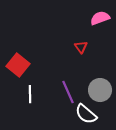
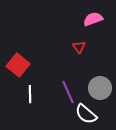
pink semicircle: moved 7 px left, 1 px down
red triangle: moved 2 px left
gray circle: moved 2 px up
